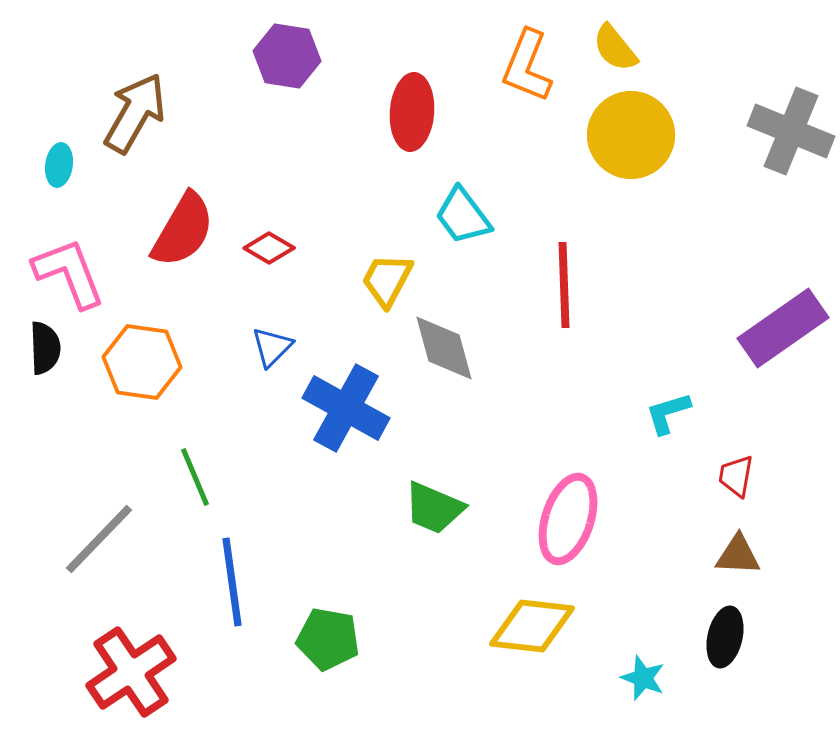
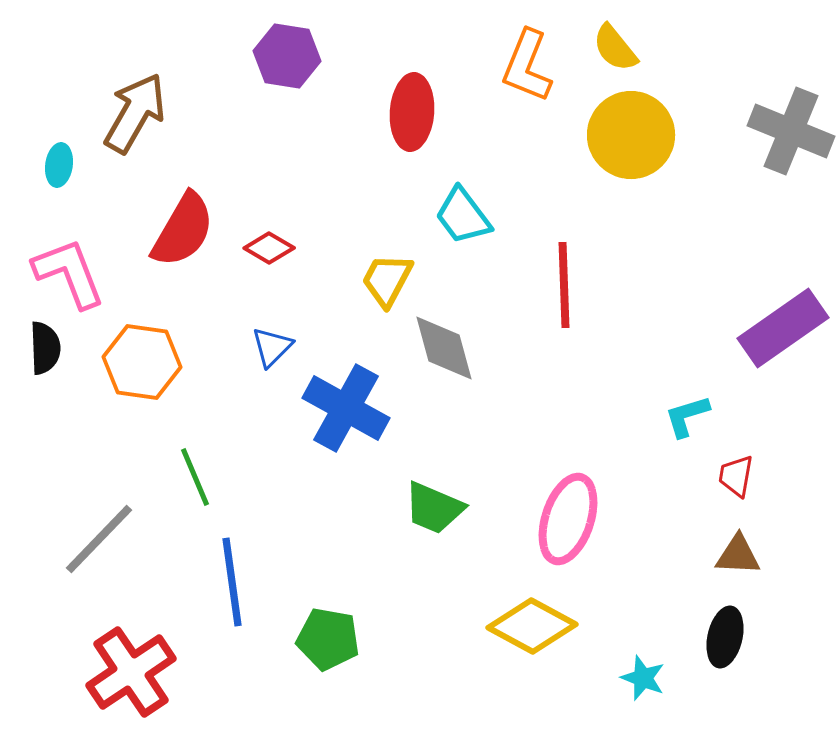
cyan L-shape: moved 19 px right, 3 px down
yellow diamond: rotated 22 degrees clockwise
